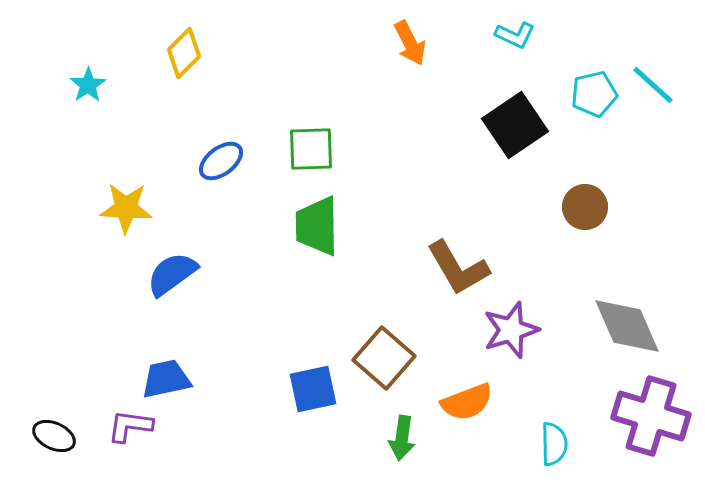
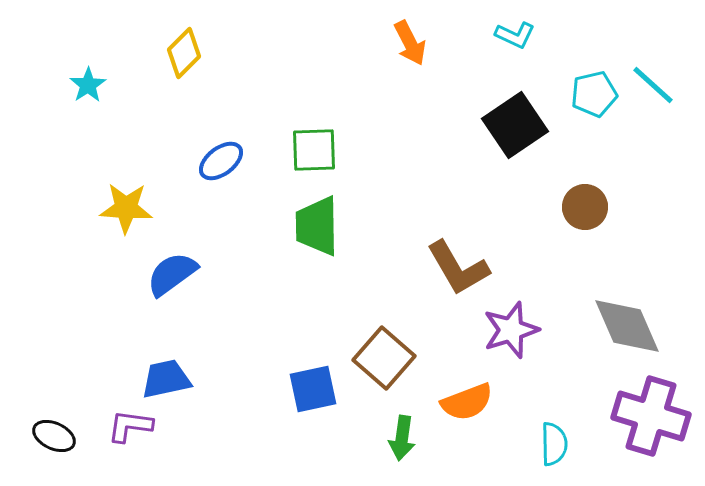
green square: moved 3 px right, 1 px down
